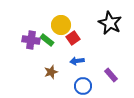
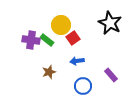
brown star: moved 2 px left
